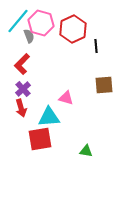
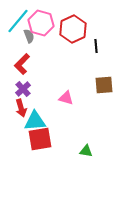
cyan triangle: moved 14 px left, 4 px down
